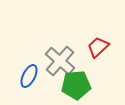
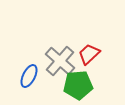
red trapezoid: moved 9 px left, 7 px down
green pentagon: moved 2 px right
